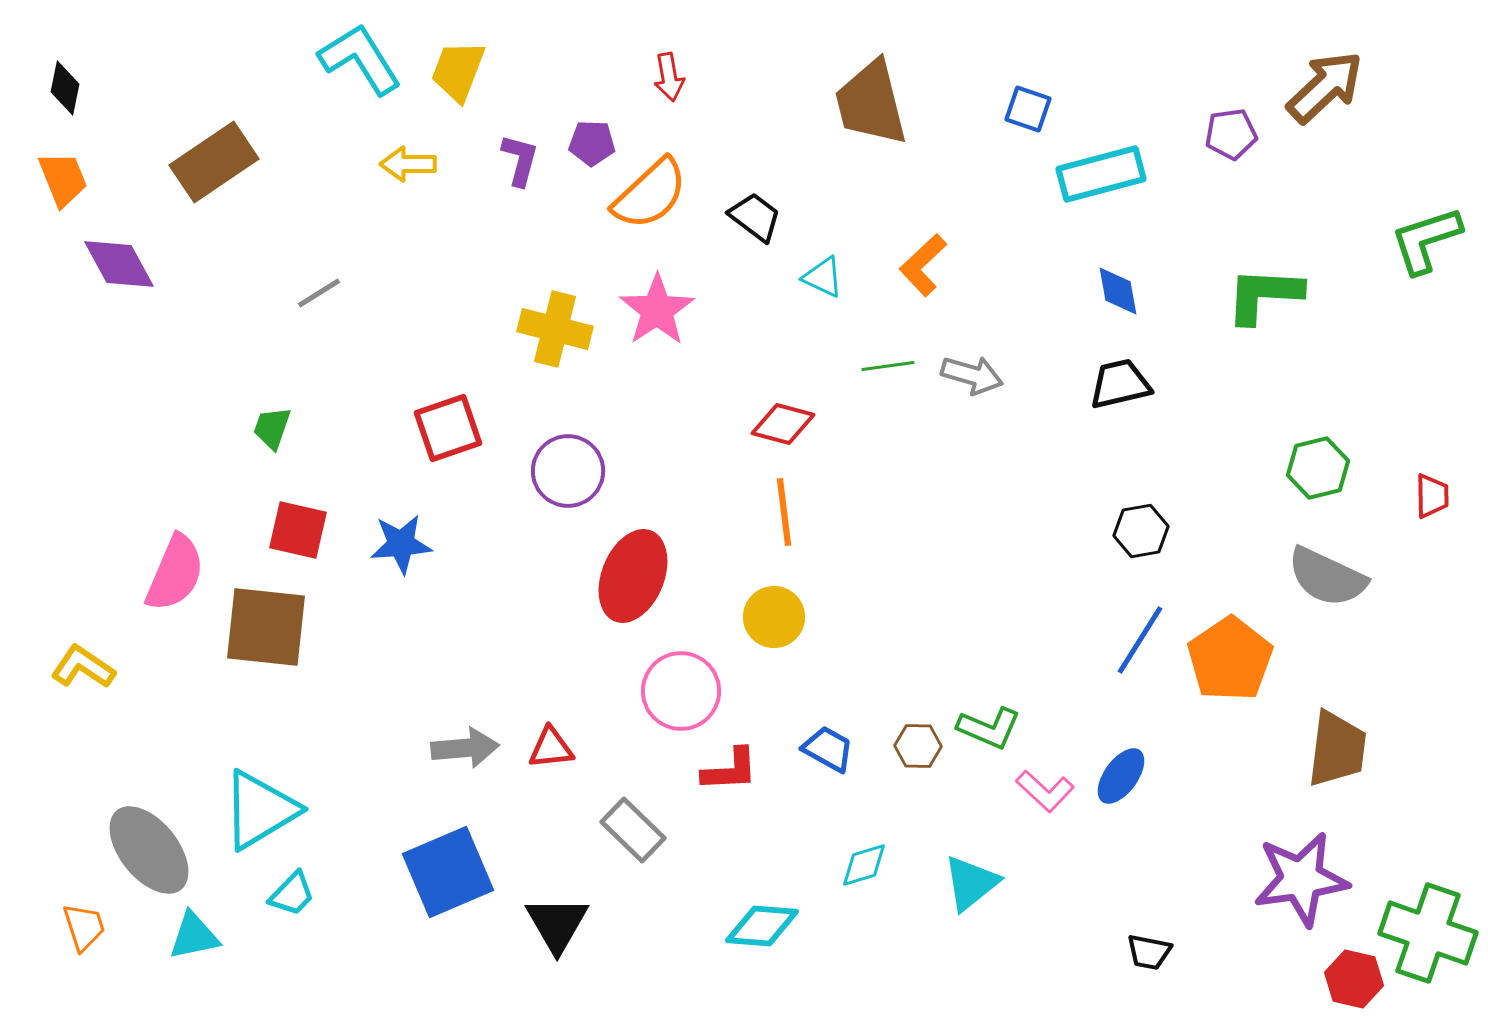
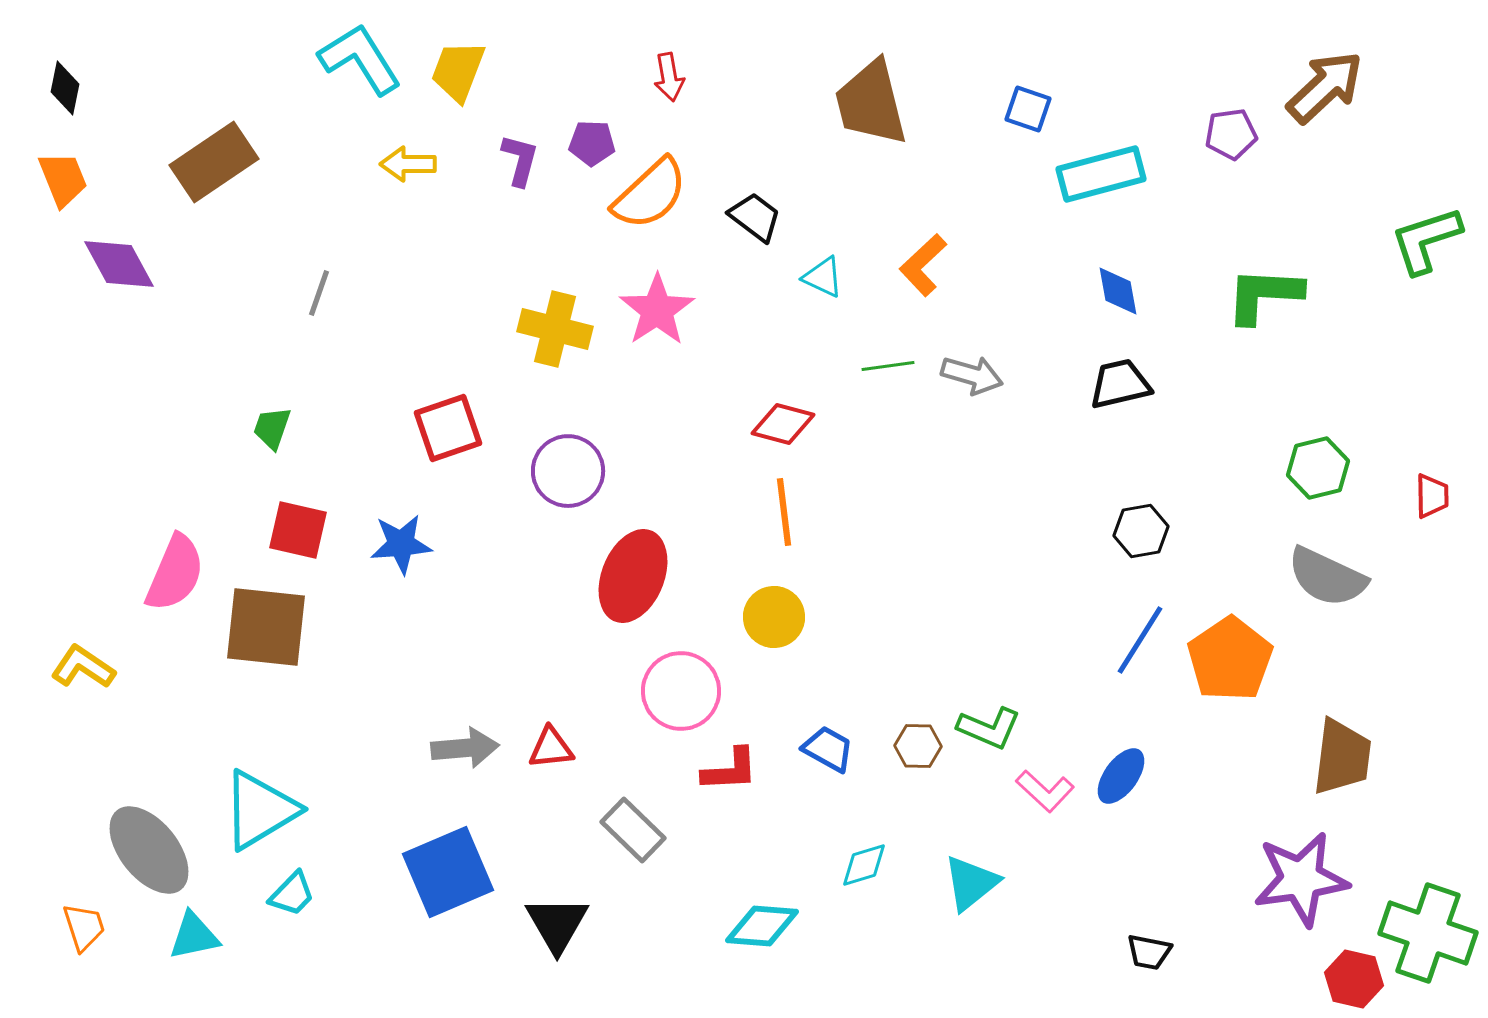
gray line at (319, 293): rotated 39 degrees counterclockwise
brown trapezoid at (1337, 749): moved 5 px right, 8 px down
